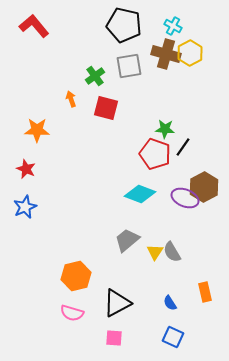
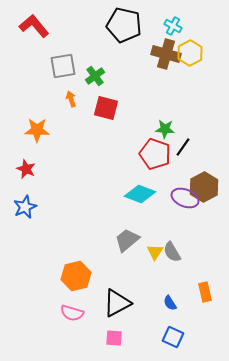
gray square: moved 66 px left
